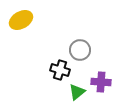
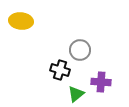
yellow ellipse: moved 1 px down; rotated 35 degrees clockwise
green triangle: moved 1 px left, 2 px down
